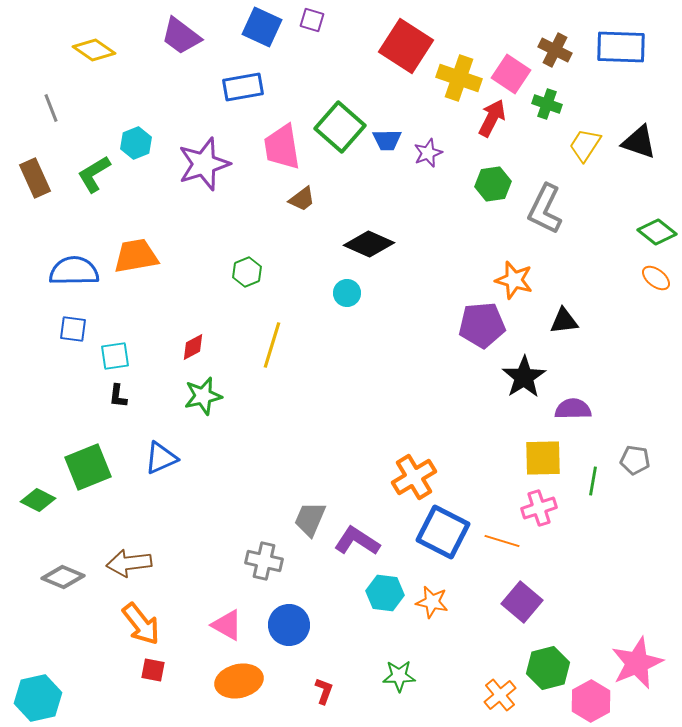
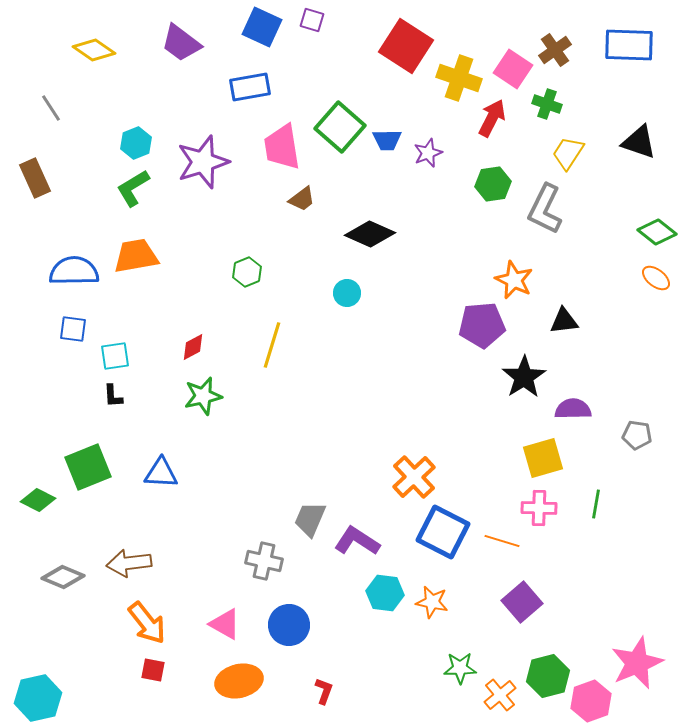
purple trapezoid at (181, 36): moved 7 px down
blue rectangle at (621, 47): moved 8 px right, 2 px up
brown cross at (555, 50): rotated 28 degrees clockwise
pink square at (511, 74): moved 2 px right, 5 px up
blue rectangle at (243, 87): moved 7 px right
gray line at (51, 108): rotated 12 degrees counterclockwise
yellow trapezoid at (585, 145): moved 17 px left, 8 px down
purple star at (204, 164): moved 1 px left, 2 px up
green L-shape at (94, 174): moved 39 px right, 14 px down
black diamond at (369, 244): moved 1 px right, 10 px up
orange star at (514, 280): rotated 9 degrees clockwise
black L-shape at (118, 396): moved 5 px left; rotated 10 degrees counterclockwise
blue triangle at (161, 458): moved 15 px down; rotated 27 degrees clockwise
yellow square at (543, 458): rotated 15 degrees counterclockwise
gray pentagon at (635, 460): moved 2 px right, 25 px up
orange cross at (414, 477): rotated 12 degrees counterclockwise
green line at (593, 481): moved 3 px right, 23 px down
pink cross at (539, 508): rotated 20 degrees clockwise
purple square at (522, 602): rotated 9 degrees clockwise
orange arrow at (141, 624): moved 6 px right, 1 px up
pink triangle at (227, 625): moved 2 px left, 1 px up
green hexagon at (548, 668): moved 8 px down
green star at (399, 676): moved 61 px right, 8 px up
pink hexagon at (591, 701): rotated 9 degrees clockwise
